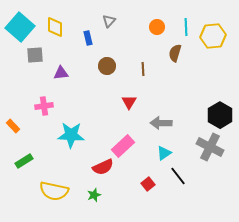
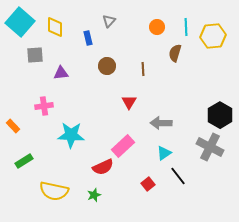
cyan square: moved 5 px up
